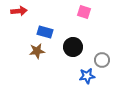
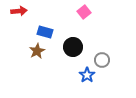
pink square: rotated 32 degrees clockwise
brown star: rotated 21 degrees counterclockwise
blue star: moved 1 px up; rotated 28 degrees counterclockwise
